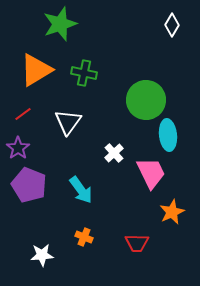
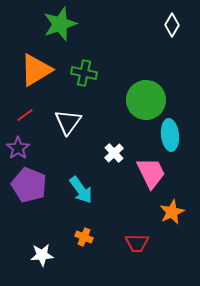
red line: moved 2 px right, 1 px down
cyan ellipse: moved 2 px right
